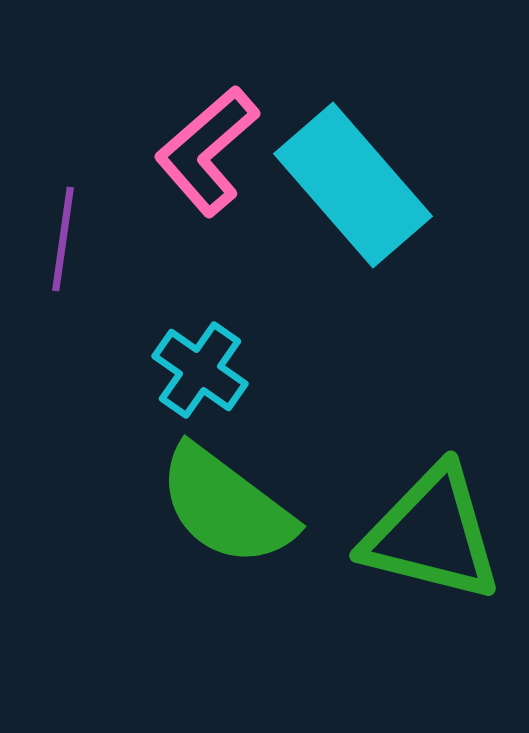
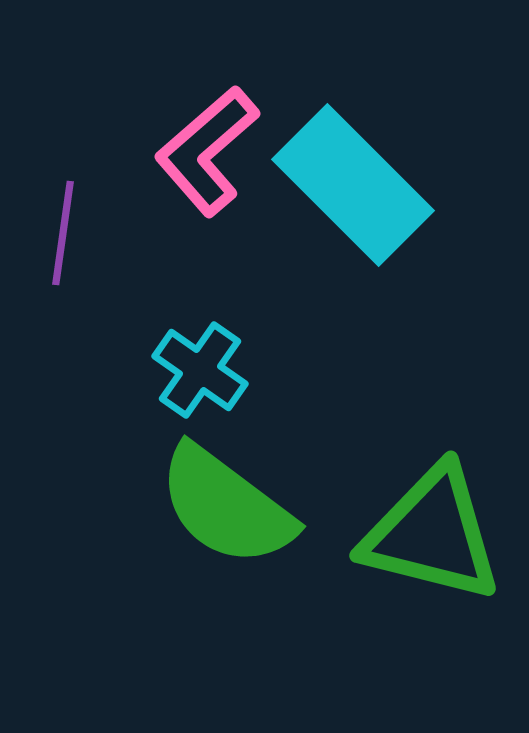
cyan rectangle: rotated 4 degrees counterclockwise
purple line: moved 6 px up
